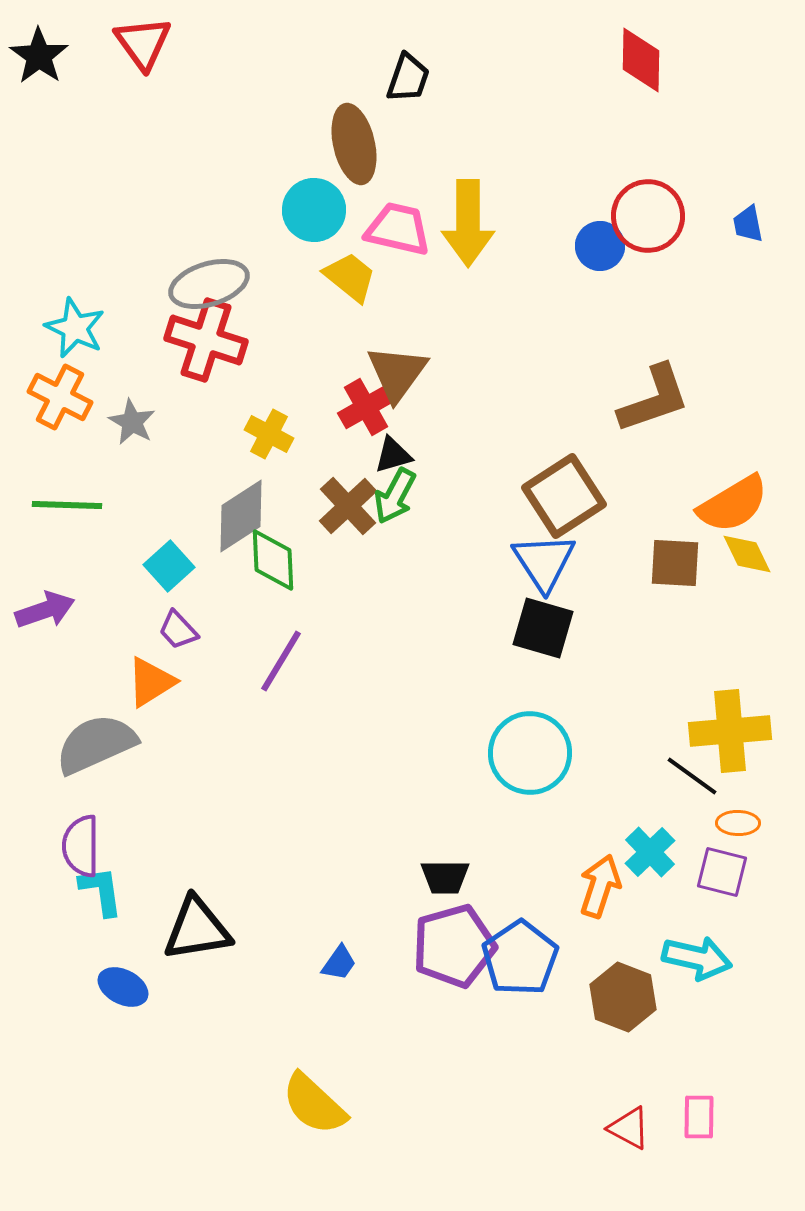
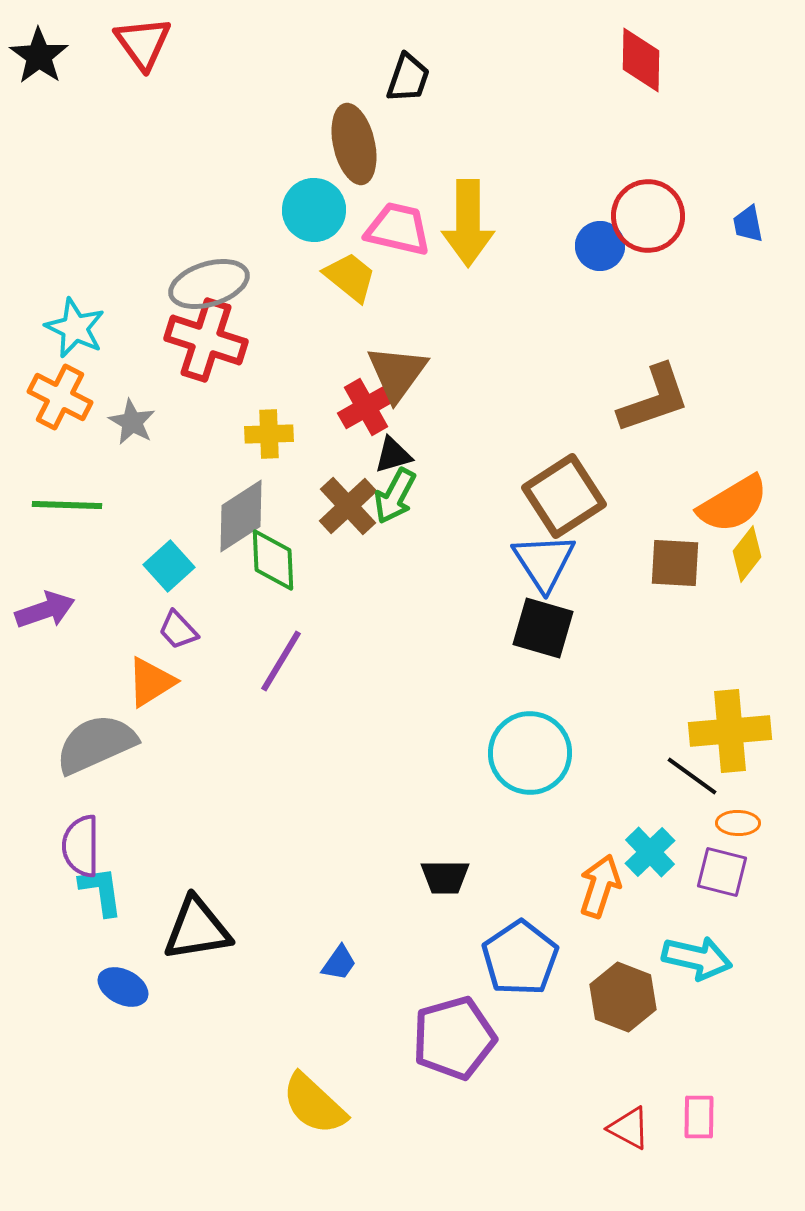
yellow cross at (269, 434): rotated 30 degrees counterclockwise
yellow diamond at (747, 554): rotated 64 degrees clockwise
purple pentagon at (454, 946): moved 92 px down
